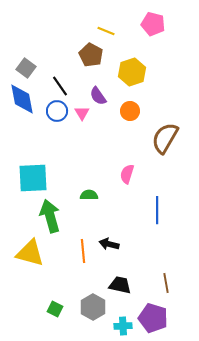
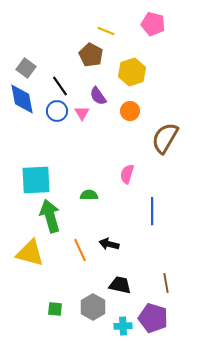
cyan square: moved 3 px right, 2 px down
blue line: moved 5 px left, 1 px down
orange line: moved 3 px left, 1 px up; rotated 20 degrees counterclockwise
green square: rotated 21 degrees counterclockwise
